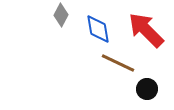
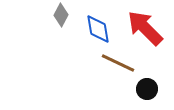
red arrow: moved 1 px left, 2 px up
